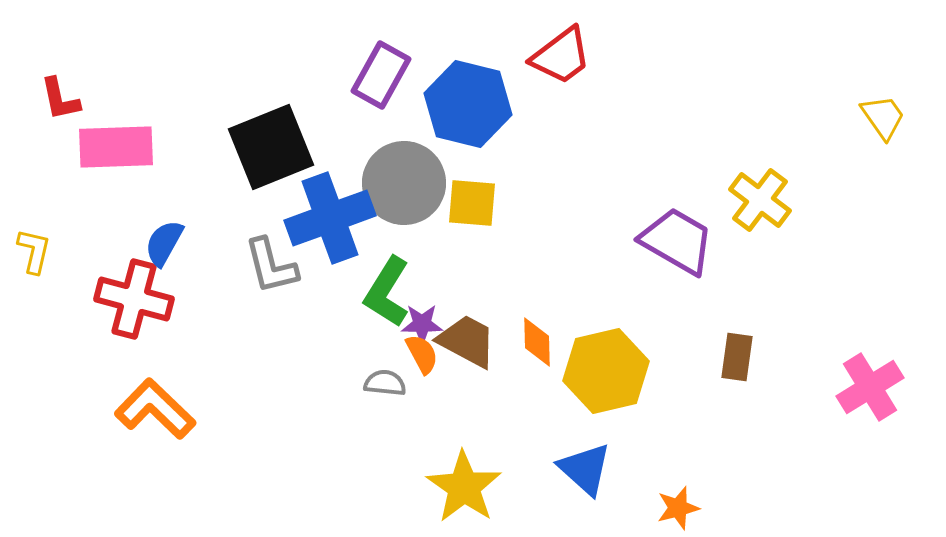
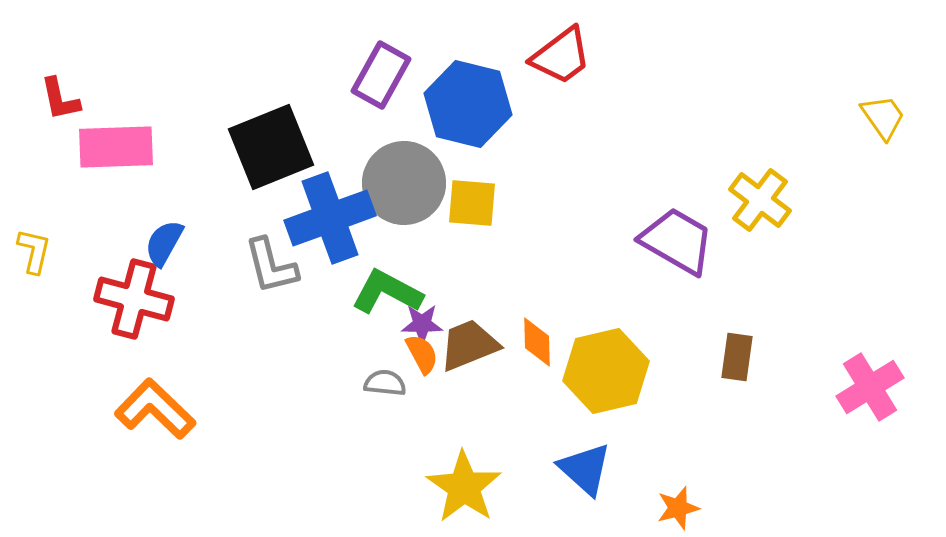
green L-shape: rotated 86 degrees clockwise
brown trapezoid: moved 2 px right, 4 px down; rotated 50 degrees counterclockwise
